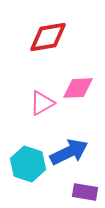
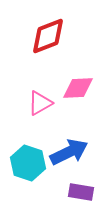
red diamond: moved 1 px up; rotated 12 degrees counterclockwise
pink triangle: moved 2 px left
cyan hexagon: moved 1 px up
purple rectangle: moved 4 px left
